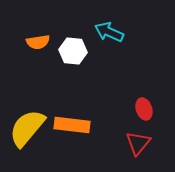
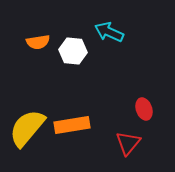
orange rectangle: rotated 16 degrees counterclockwise
red triangle: moved 10 px left
